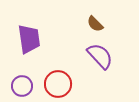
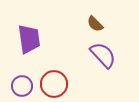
purple semicircle: moved 3 px right, 1 px up
red circle: moved 4 px left
